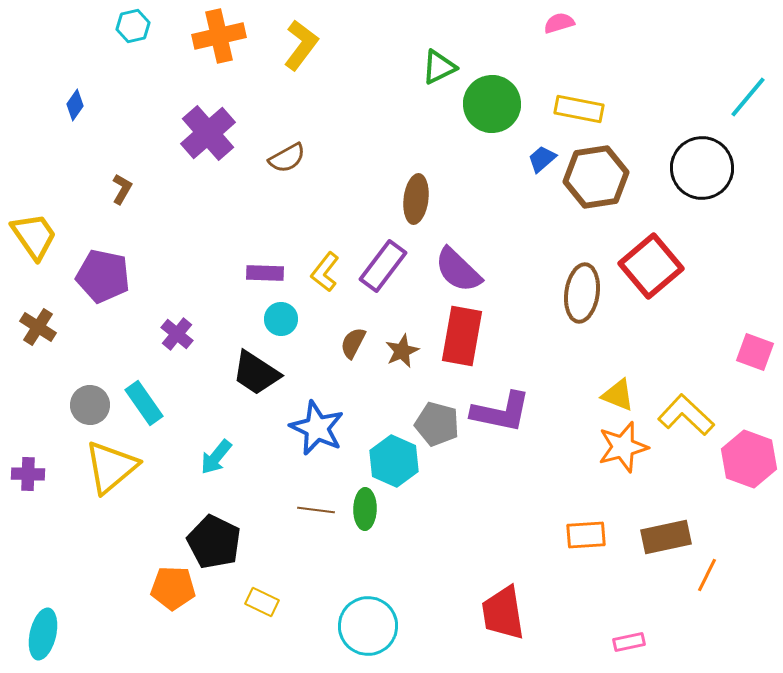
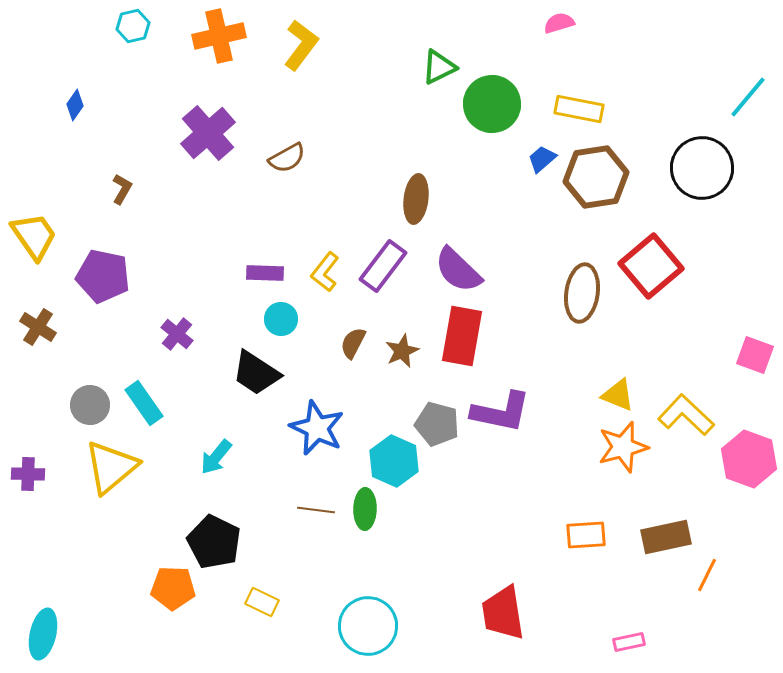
pink square at (755, 352): moved 3 px down
